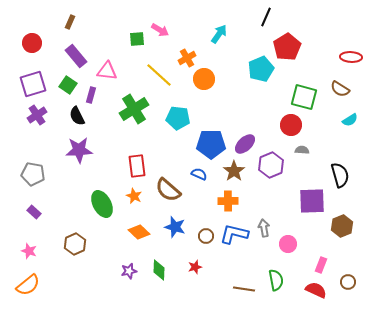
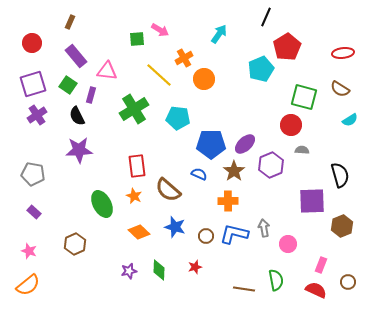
red ellipse at (351, 57): moved 8 px left, 4 px up; rotated 10 degrees counterclockwise
orange cross at (187, 58): moved 3 px left
